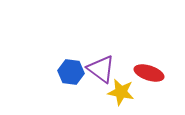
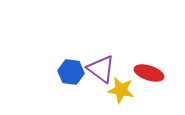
yellow star: moved 2 px up
